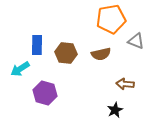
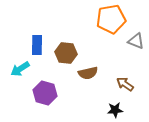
brown semicircle: moved 13 px left, 19 px down
brown arrow: rotated 30 degrees clockwise
black star: rotated 21 degrees clockwise
